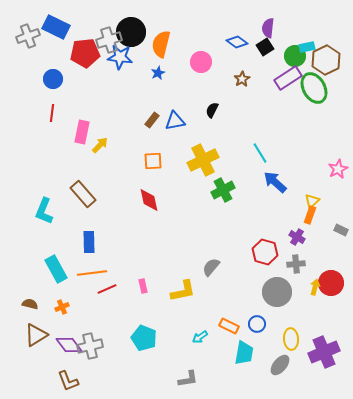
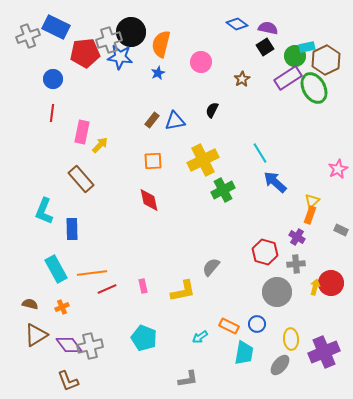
purple semicircle at (268, 28): rotated 96 degrees clockwise
blue diamond at (237, 42): moved 18 px up
brown rectangle at (83, 194): moved 2 px left, 15 px up
blue rectangle at (89, 242): moved 17 px left, 13 px up
